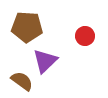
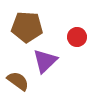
red circle: moved 8 px left, 1 px down
brown semicircle: moved 4 px left
